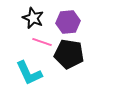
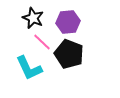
pink line: rotated 24 degrees clockwise
black pentagon: rotated 12 degrees clockwise
cyan L-shape: moved 5 px up
